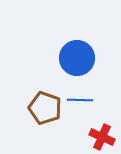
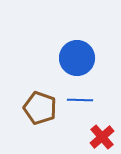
brown pentagon: moved 5 px left
red cross: rotated 25 degrees clockwise
